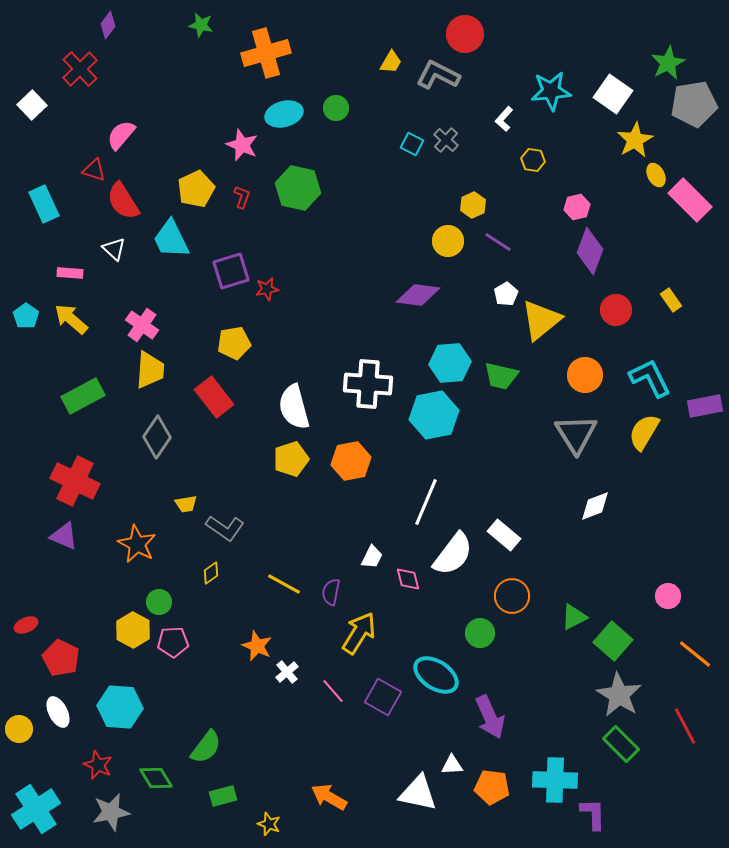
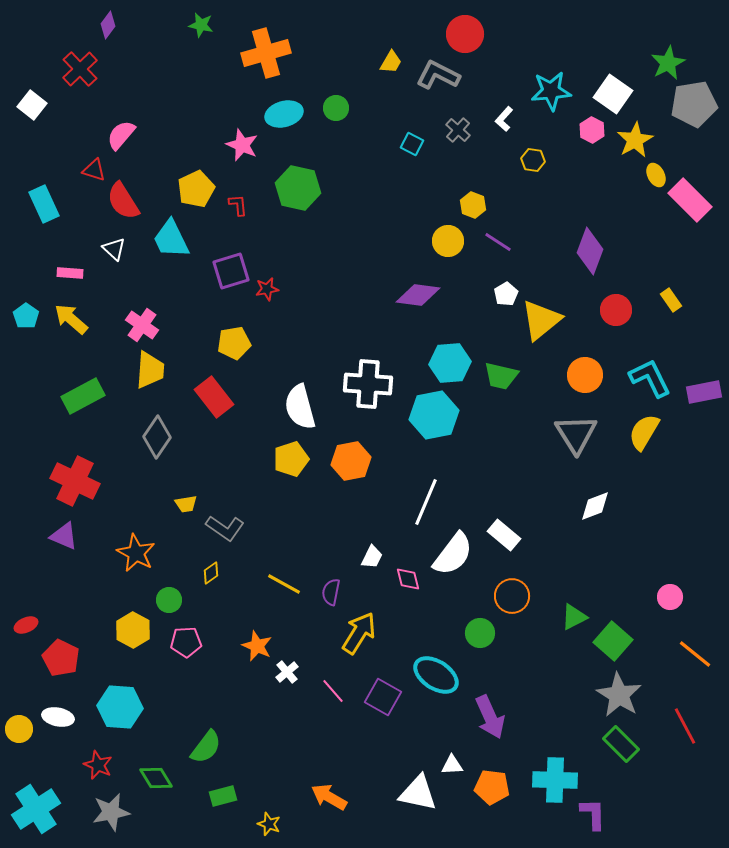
white square at (32, 105): rotated 8 degrees counterclockwise
gray cross at (446, 140): moved 12 px right, 10 px up
red L-shape at (242, 197): moved 4 px left, 8 px down; rotated 25 degrees counterclockwise
yellow hexagon at (473, 205): rotated 15 degrees counterclockwise
pink hexagon at (577, 207): moved 15 px right, 77 px up; rotated 20 degrees counterclockwise
purple rectangle at (705, 406): moved 1 px left, 14 px up
white semicircle at (294, 407): moved 6 px right
orange star at (137, 544): moved 1 px left, 9 px down
pink circle at (668, 596): moved 2 px right, 1 px down
green circle at (159, 602): moved 10 px right, 2 px up
pink pentagon at (173, 642): moved 13 px right
white ellipse at (58, 712): moved 5 px down; rotated 52 degrees counterclockwise
